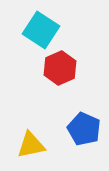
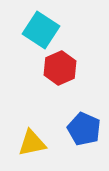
yellow triangle: moved 1 px right, 2 px up
